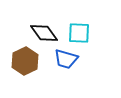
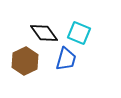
cyan square: rotated 20 degrees clockwise
blue trapezoid: rotated 90 degrees counterclockwise
